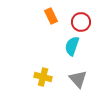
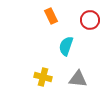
red circle: moved 9 px right, 2 px up
cyan semicircle: moved 6 px left
gray triangle: rotated 42 degrees counterclockwise
